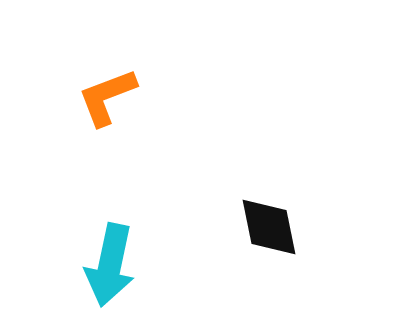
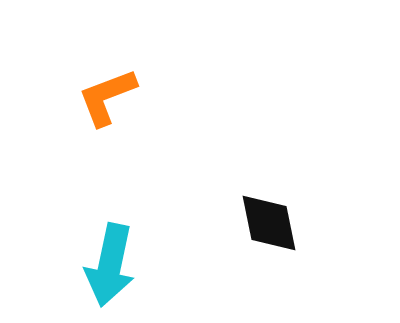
black diamond: moved 4 px up
